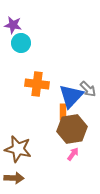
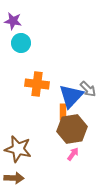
purple star: moved 4 px up
